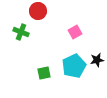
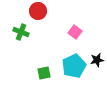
pink square: rotated 24 degrees counterclockwise
